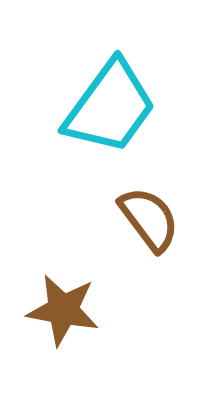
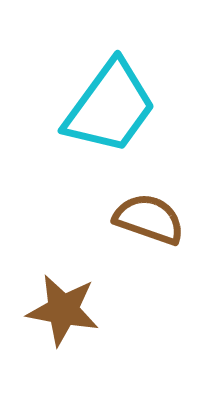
brown semicircle: rotated 34 degrees counterclockwise
